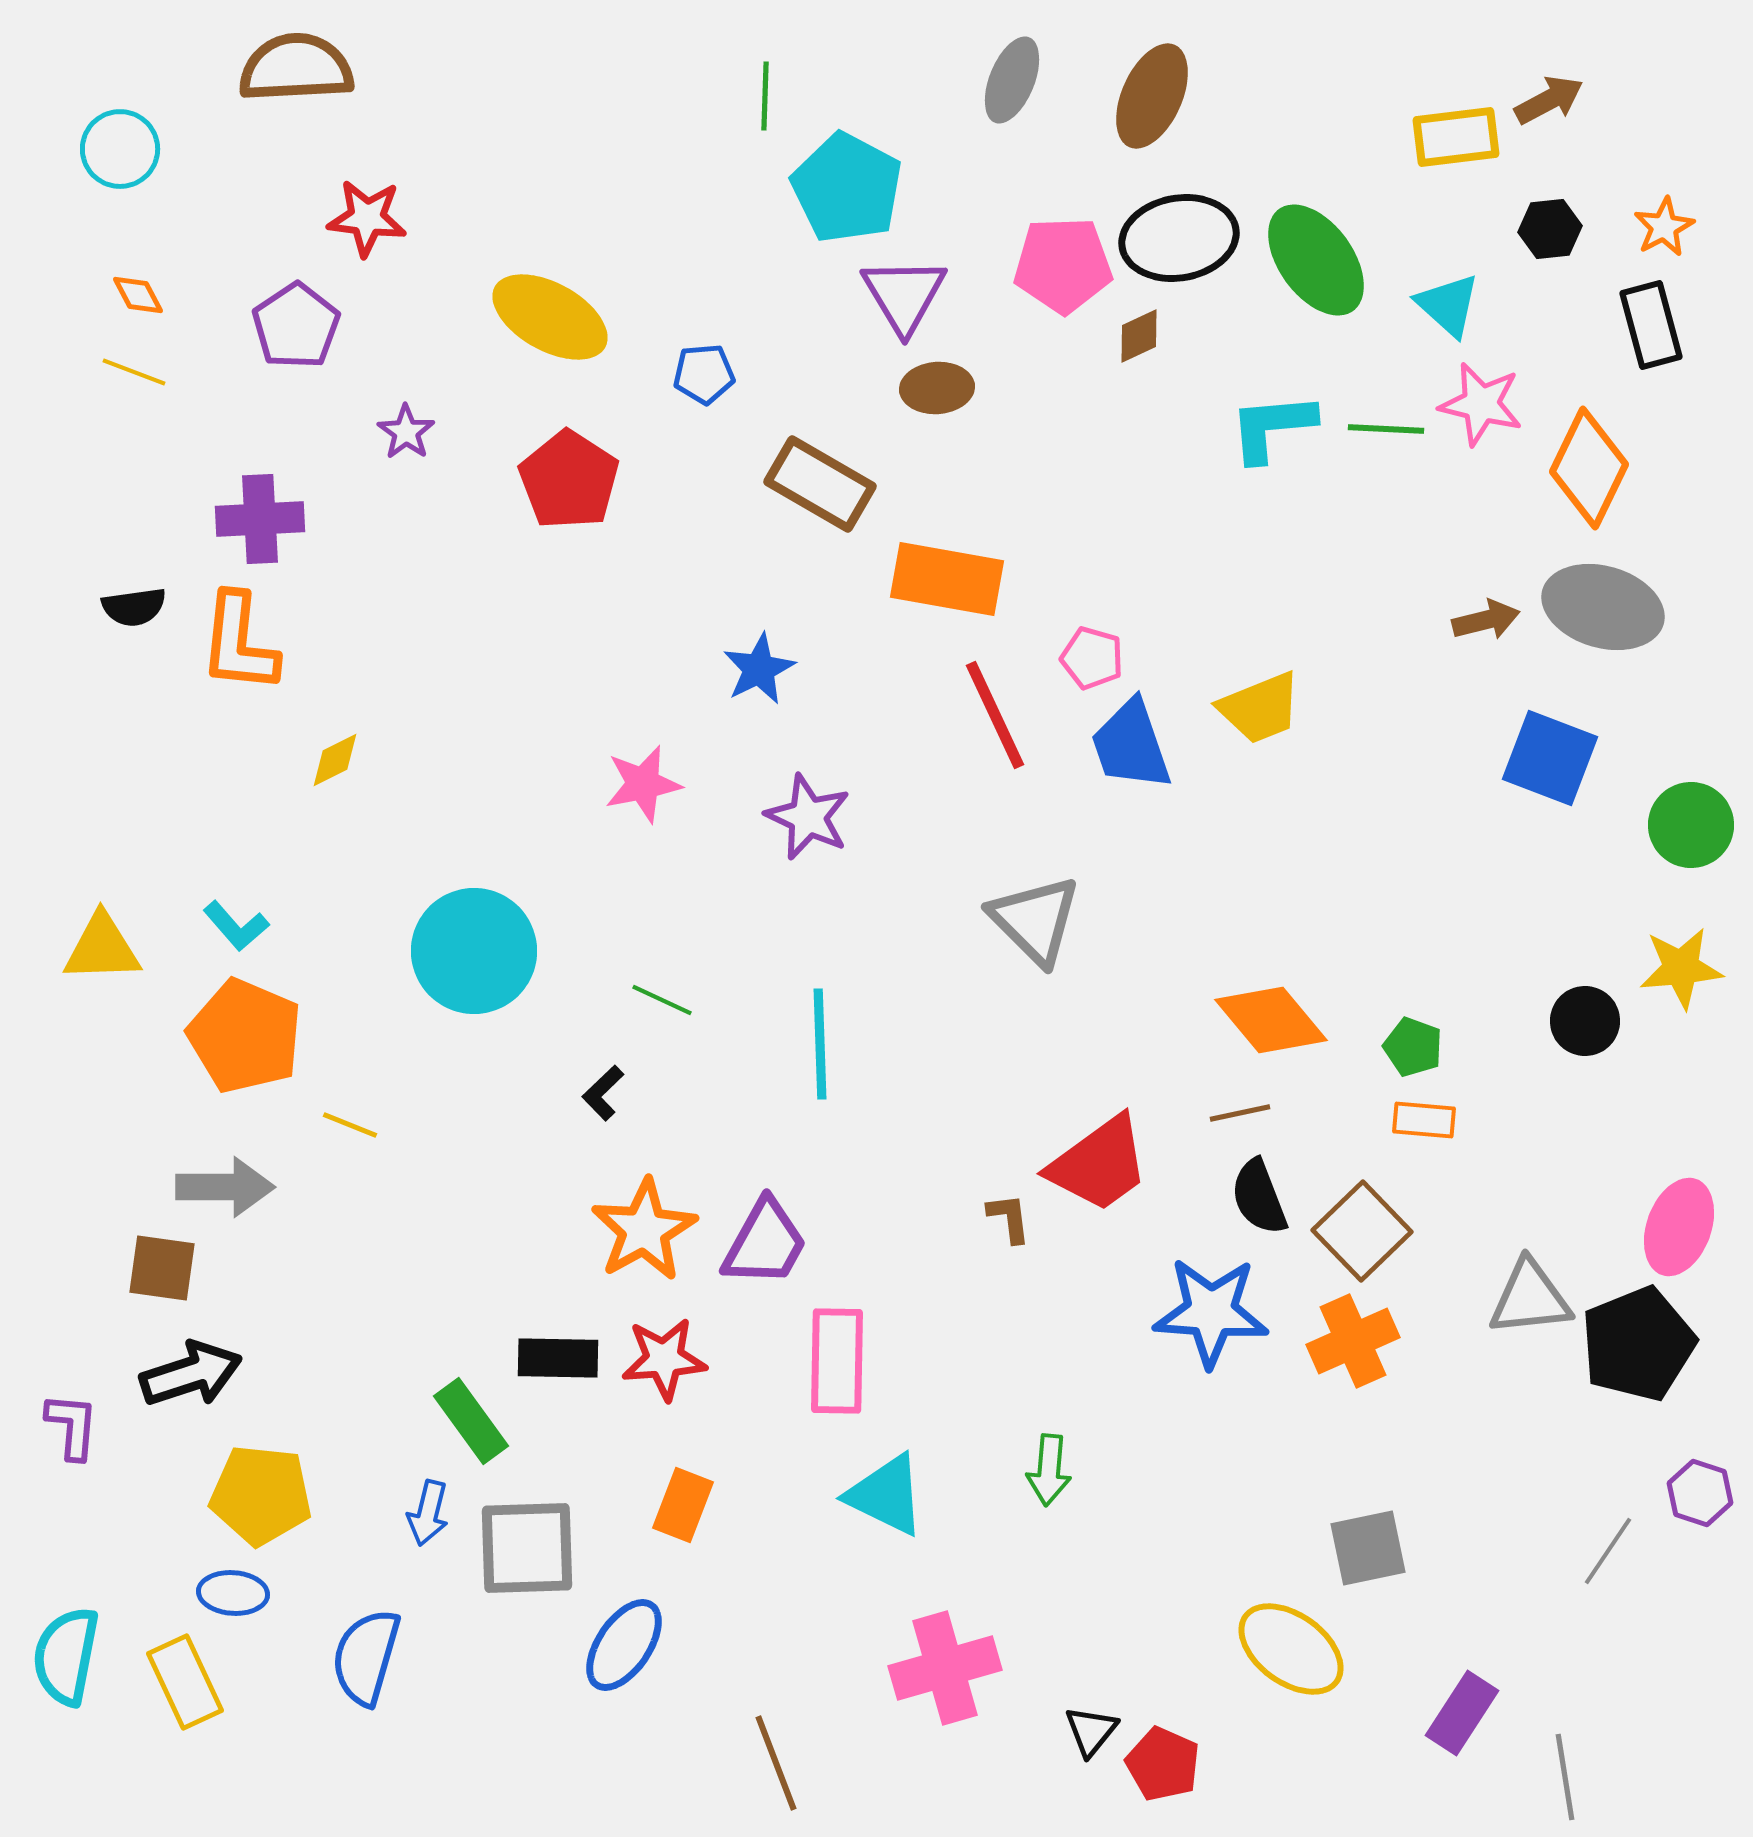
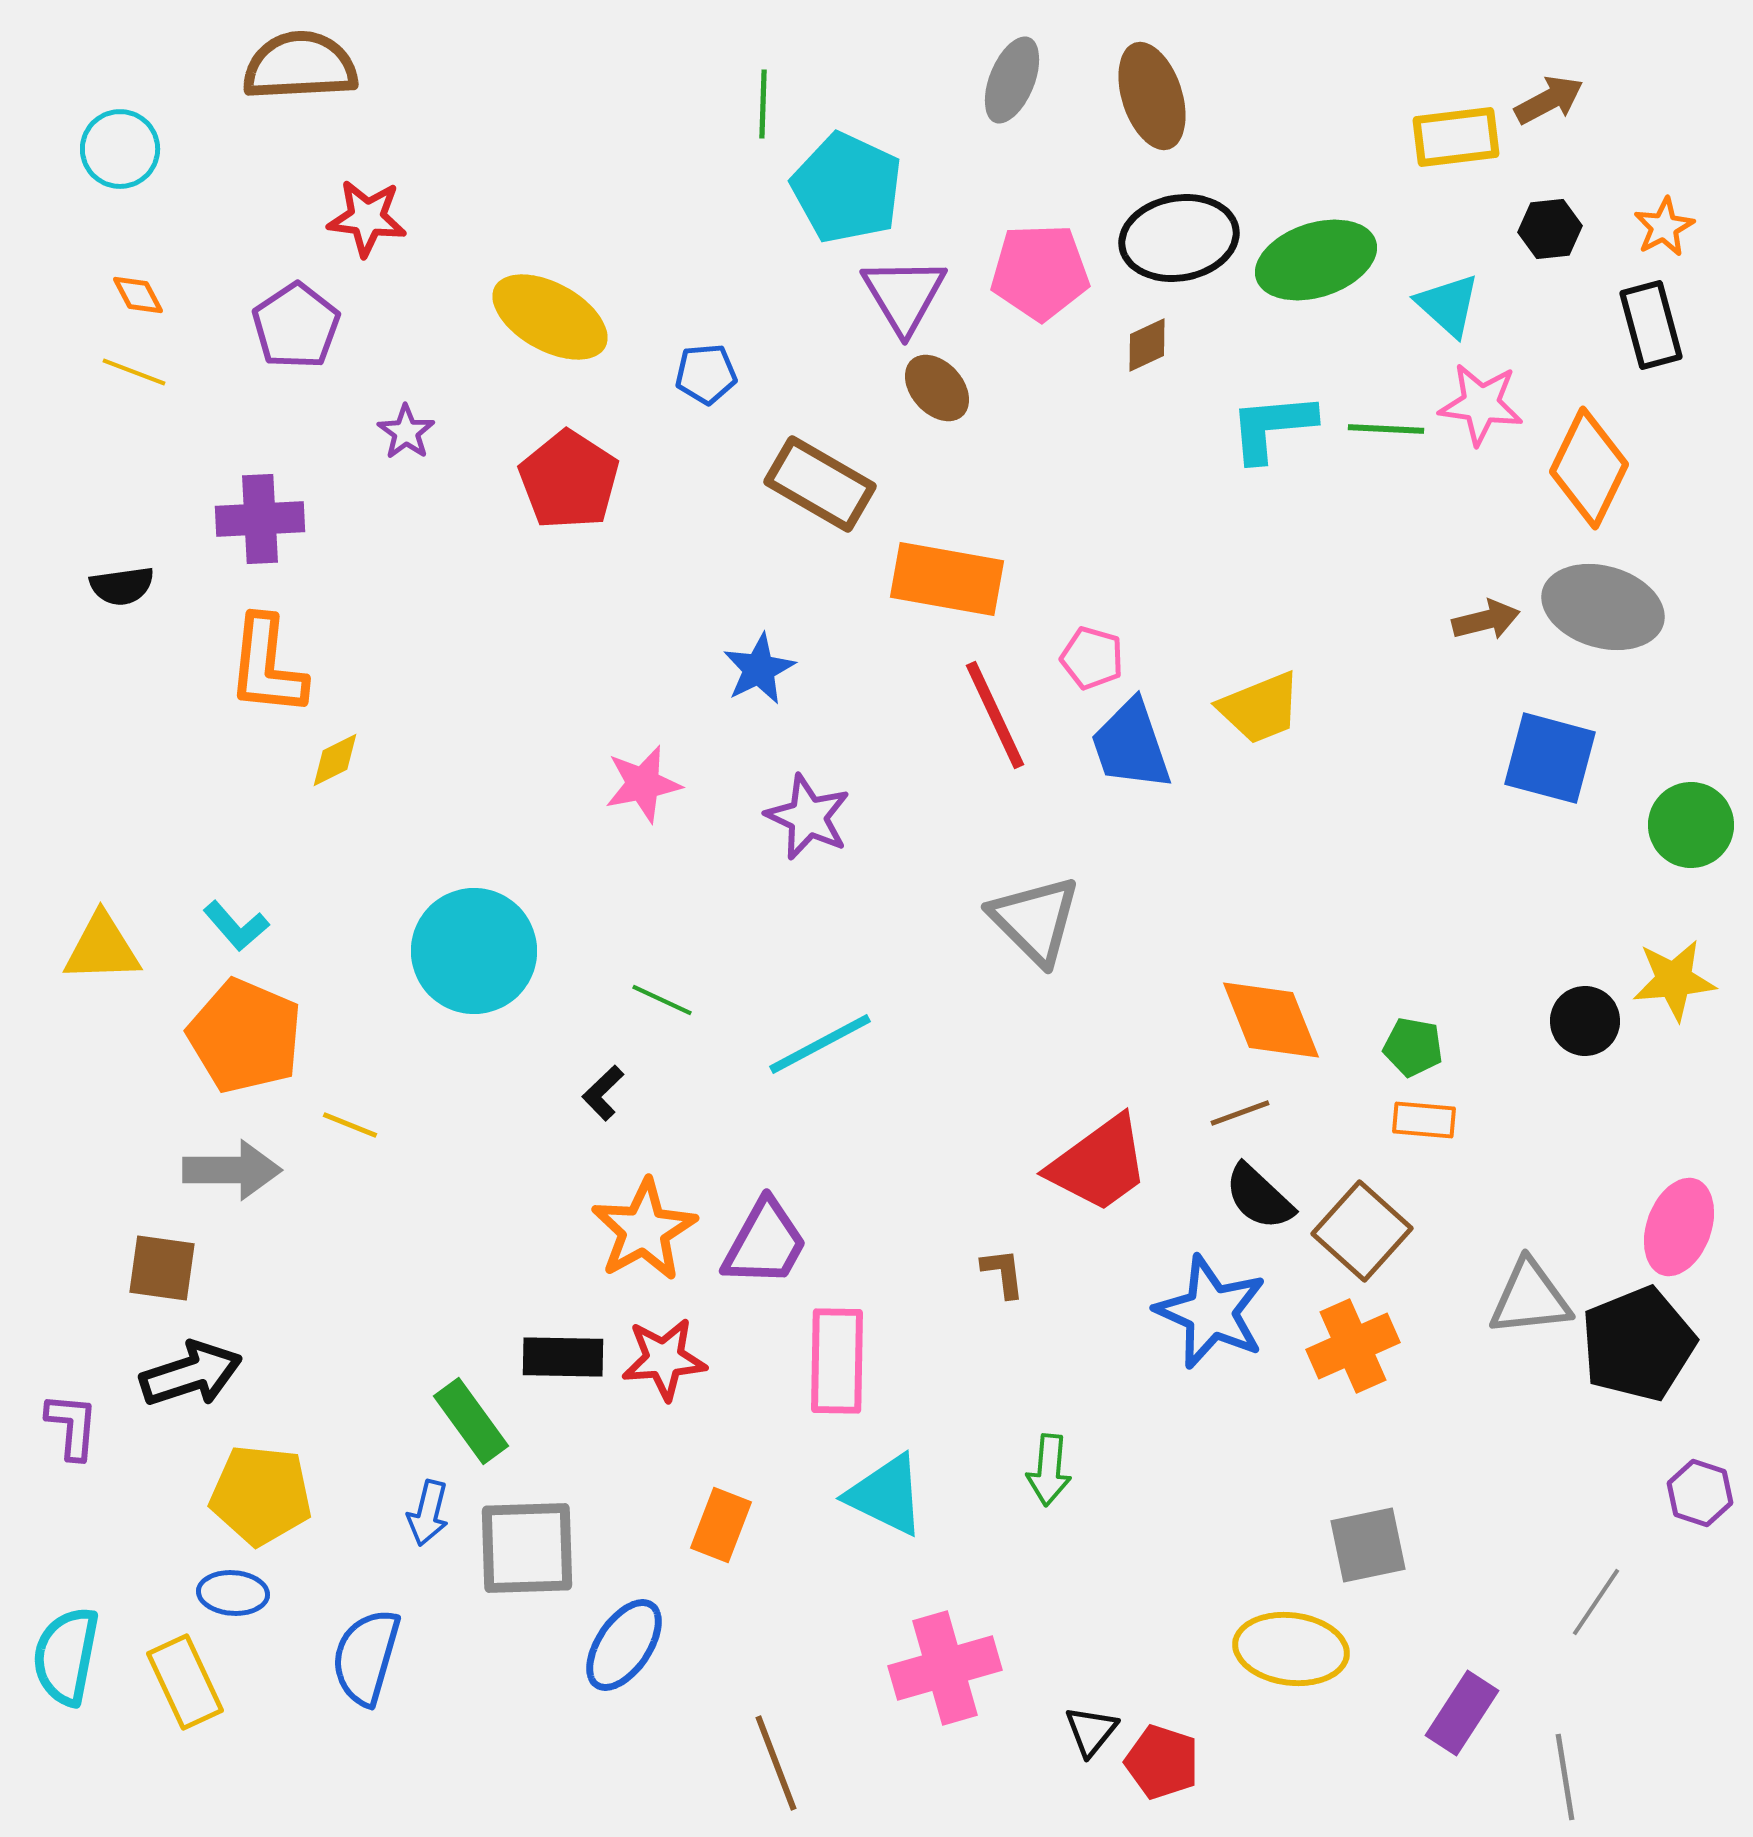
brown semicircle at (296, 68): moved 4 px right, 2 px up
green line at (765, 96): moved 2 px left, 8 px down
brown ellipse at (1152, 96): rotated 42 degrees counterclockwise
cyan pentagon at (847, 188): rotated 3 degrees counterclockwise
green ellipse at (1316, 260): rotated 72 degrees counterclockwise
pink pentagon at (1063, 265): moved 23 px left, 7 px down
brown diamond at (1139, 336): moved 8 px right, 9 px down
blue pentagon at (704, 374): moved 2 px right
brown ellipse at (937, 388): rotated 52 degrees clockwise
pink star at (1481, 404): rotated 6 degrees counterclockwise
black semicircle at (134, 607): moved 12 px left, 21 px up
orange L-shape at (239, 643): moved 28 px right, 23 px down
blue square at (1550, 758): rotated 6 degrees counterclockwise
yellow star at (1681, 968): moved 7 px left, 12 px down
orange diamond at (1271, 1020): rotated 18 degrees clockwise
cyan line at (820, 1044): rotated 64 degrees clockwise
green pentagon at (1413, 1047): rotated 10 degrees counterclockwise
brown line at (1240, 1113): rotated 8 degrees counterclockwise
gray arrow at (225, 1187): moved 7 px right, 17 px up
black semicircle at (1259, 1197): rotated 26 degrees counterclockwise
brown L-shape at (1009, 1218): moved 6 px left, 55 px down
brown square at (1362, 1231): rotated 4 degrees counterclockwise
blue star at (1211, 1312): rotated 20 degrees clockwise
orange cross at (1353, 1341): moved 5 px down
black rectangle at (558, 1358): moved 5 px right, 1 px up
orange rectangle at (683, 1505): moved 38 px right, 20 px down
gray square at (1368, 1548): moved 3 px up
gray line at (1608, 1551): moved 12 px left, 51 px down
yellow ellipse at (1291, 1649): rotated 29 degrees counterclockwise
red pentagon at (1163, 1764): moved 1 px left, 2 px up; rotated 6 degrees counterclockwise
